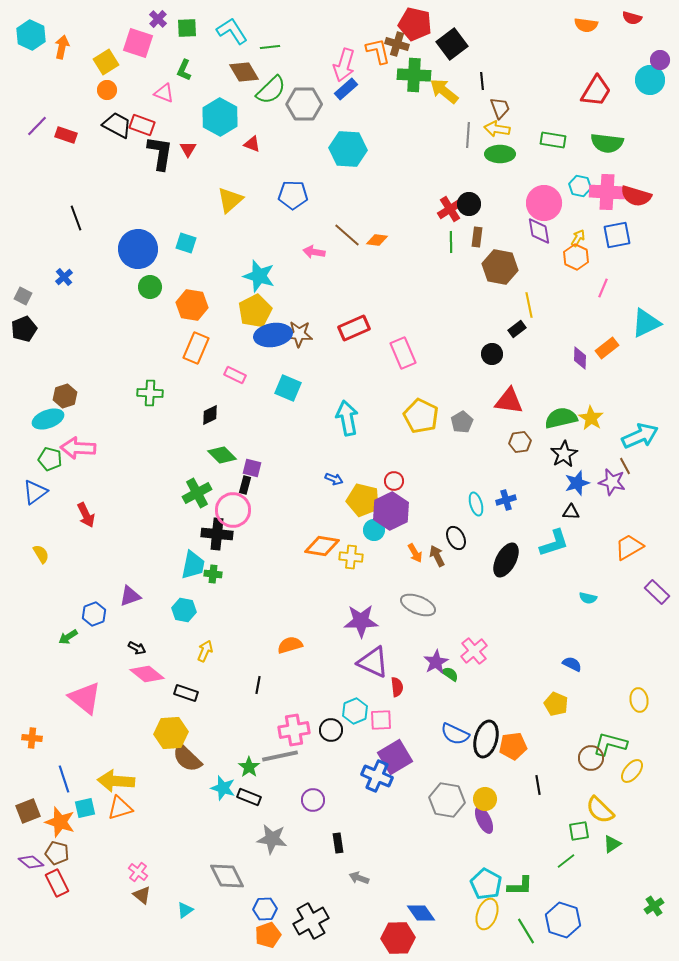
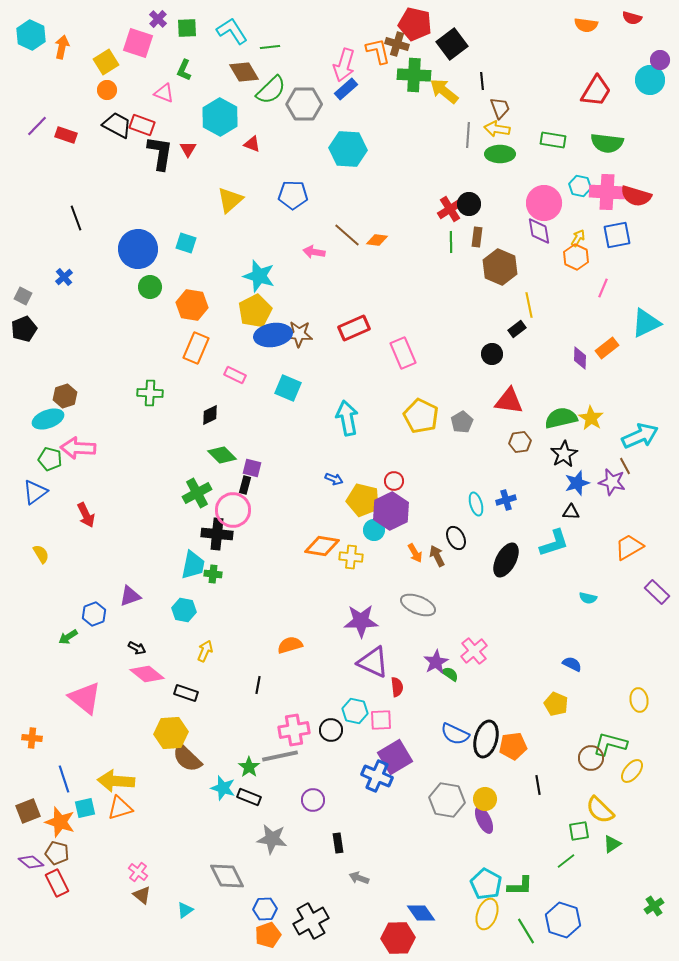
brown hexagon at (500, 267): rotated 12 degrees clockwise
cyan hexagon at (355, 711): rotated 25 degrees counterclockwise
